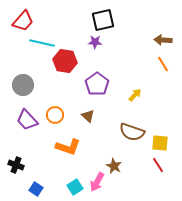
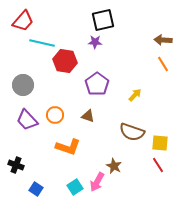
brown triangle: rotated 24 degrees counterclockwise
